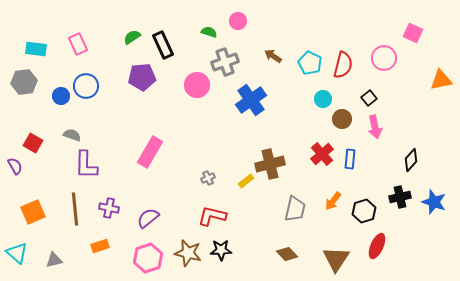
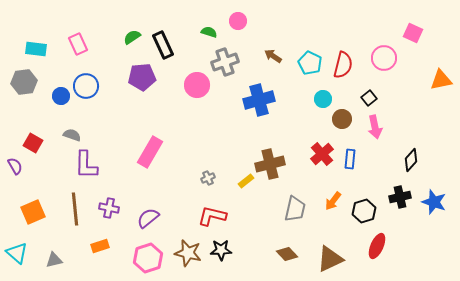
blue cross at (251, 100): moved 8 px right; rotated 20 degrees clockwise
brown triangle at (336, 259): moved 6 px left; rotated 32 degrees clockwise
